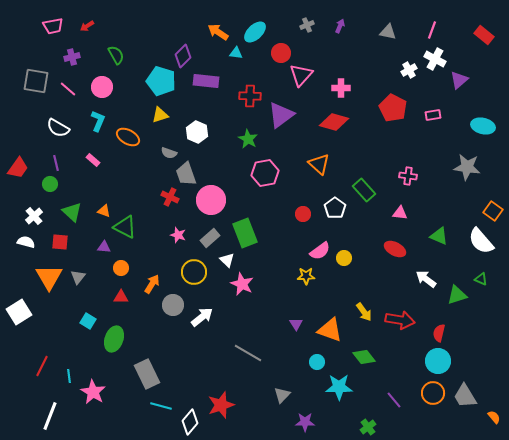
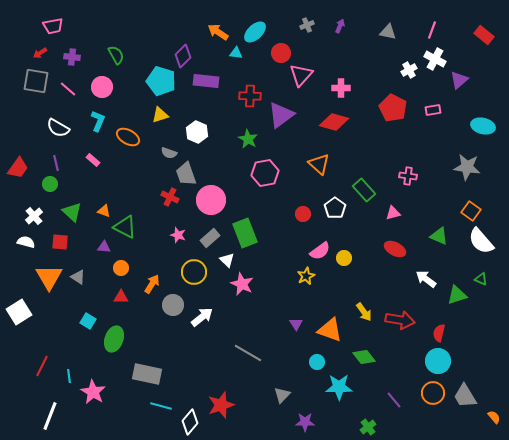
red arrow at (87, 26): moved 47 px left, 27 px down
purple cross at (72, 57): rotated 21 degrees clockwise
pink rectangle at (433, 115): moved 5 px up
orange square at (493, 211): moved 22 px left
pink triangle at (400, 213): moved 7 px left; rotated 21 degrees counterclockwise
yellow star at (306, 276): rotated 24 degrees counterclockwise
gray triangle at (78, 277): rotated 35 degrees counterclockwise
gray rectangle at (147, 374): rotated 52 degrees counterclockwise
